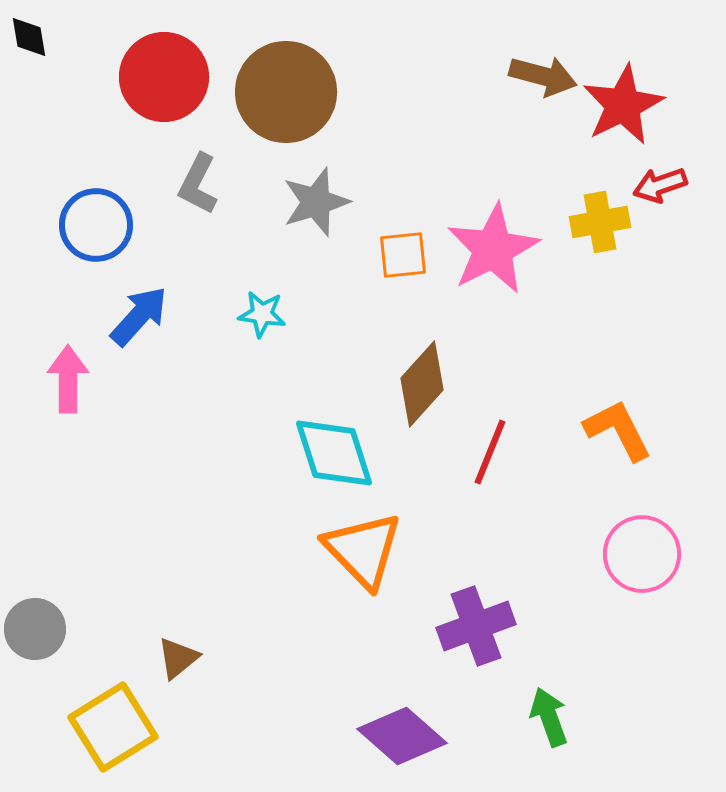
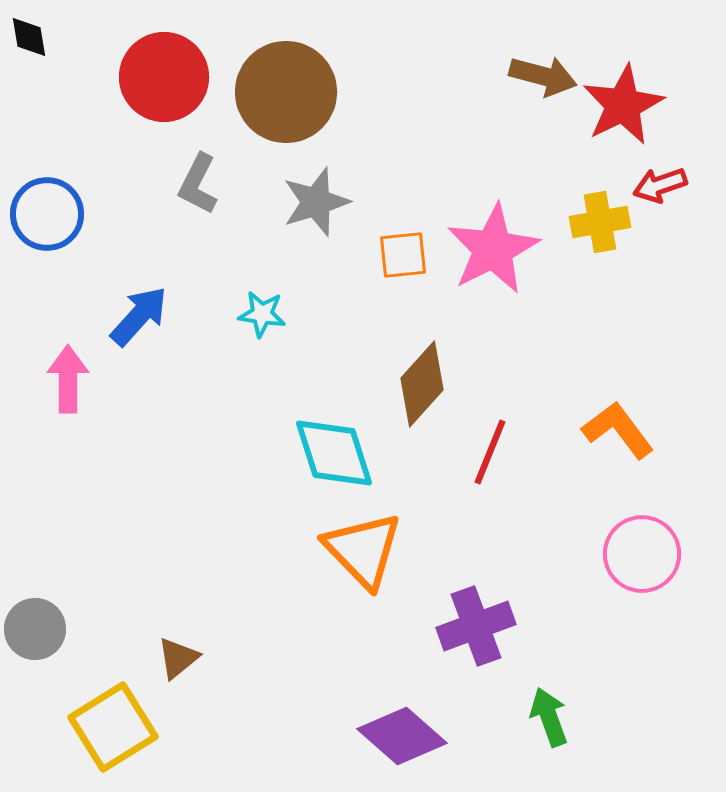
blue circle: moved 49 px left, 11 px up
orange L-shape: rotated 10 degrees counterclockwise
